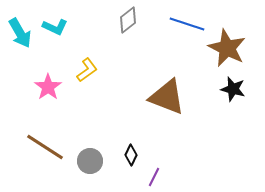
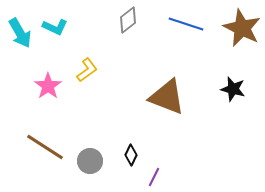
blue line: moved 1 px left
brown star: moved 15 px right, 20 px up
pink star: moved 1 px up
